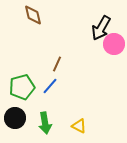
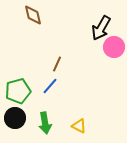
pink circle: moved 3 px down
green pentagon: moved 4 px left, 4 px down
